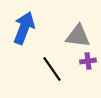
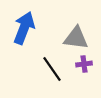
gray triangle: moved 2 px left, 2 px down
purple cross: moved 4 px left, 3 px down
